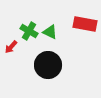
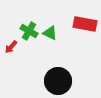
green triangle: moved 1 px down
black circle: moved 10 px right, 16 px down
